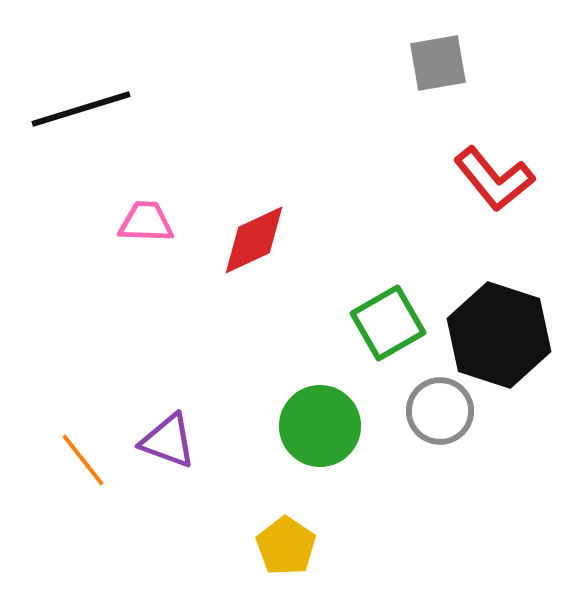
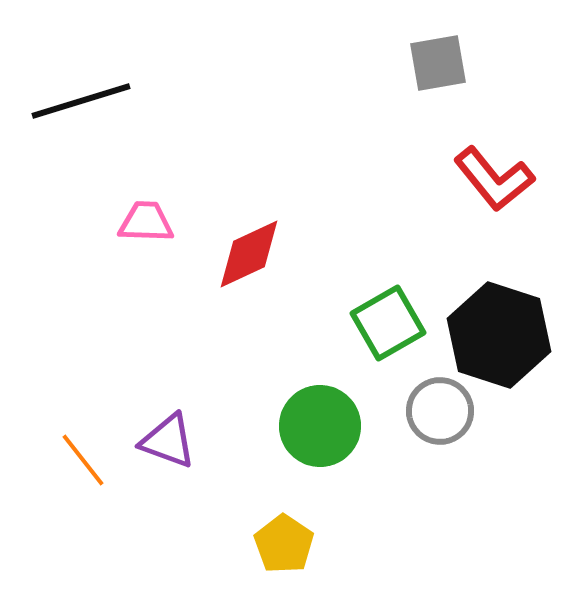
black line: moved 8 px up
red diamond: moved 5 px left, 14 px down
yellow pentagon: moved 2 px left, 2 px up
